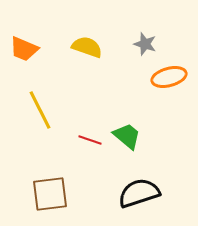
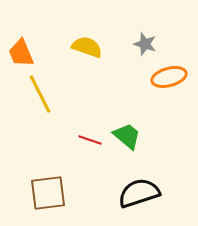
orange trapezoid: moved 3 px left, 4 px down; rotated 44 degrees clockwise
yellow line: moved 16 px up
brown square: moved 2 px left, 1 px up
